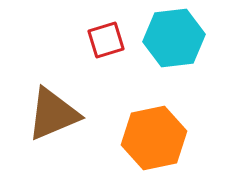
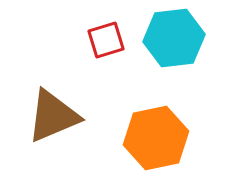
brown triangle: moved 2 px down
orange hexagon: moved 2 px right
